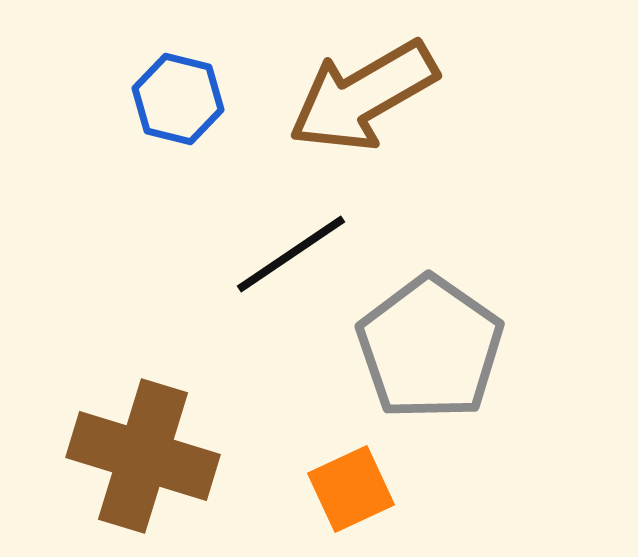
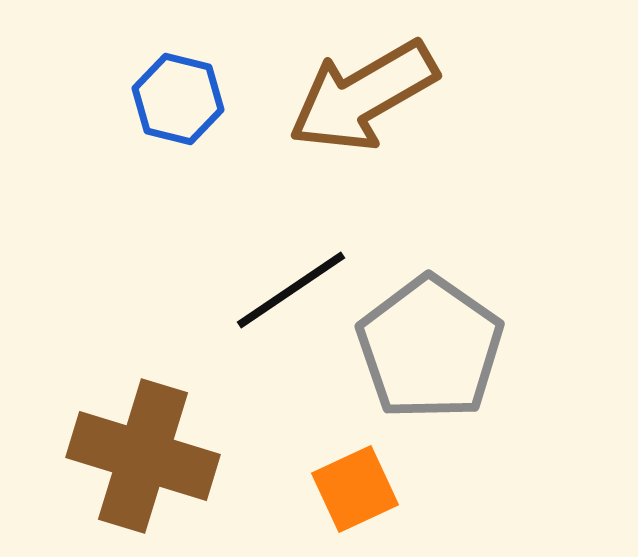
black line: moved 36 px down
orange square: moved 4 px right
